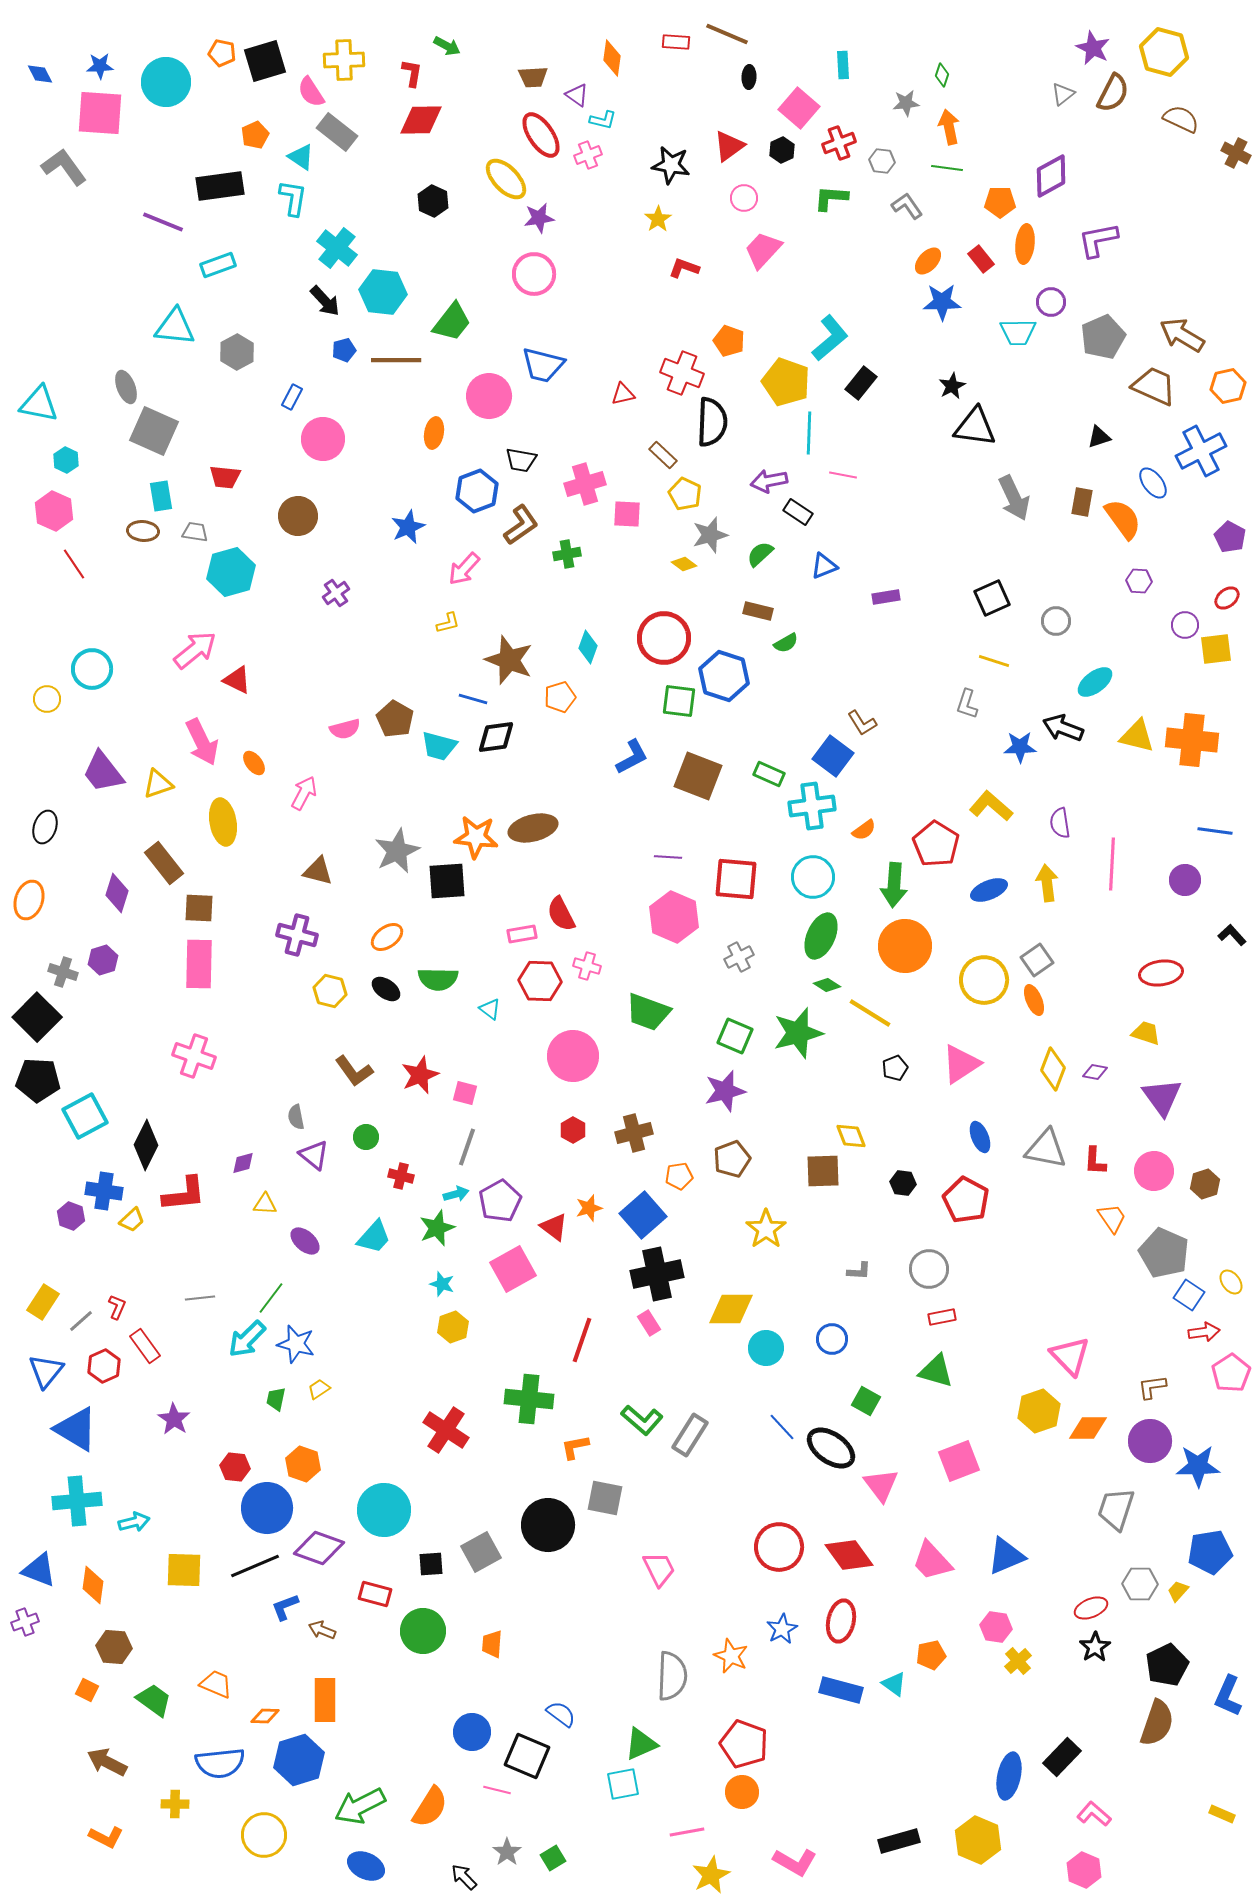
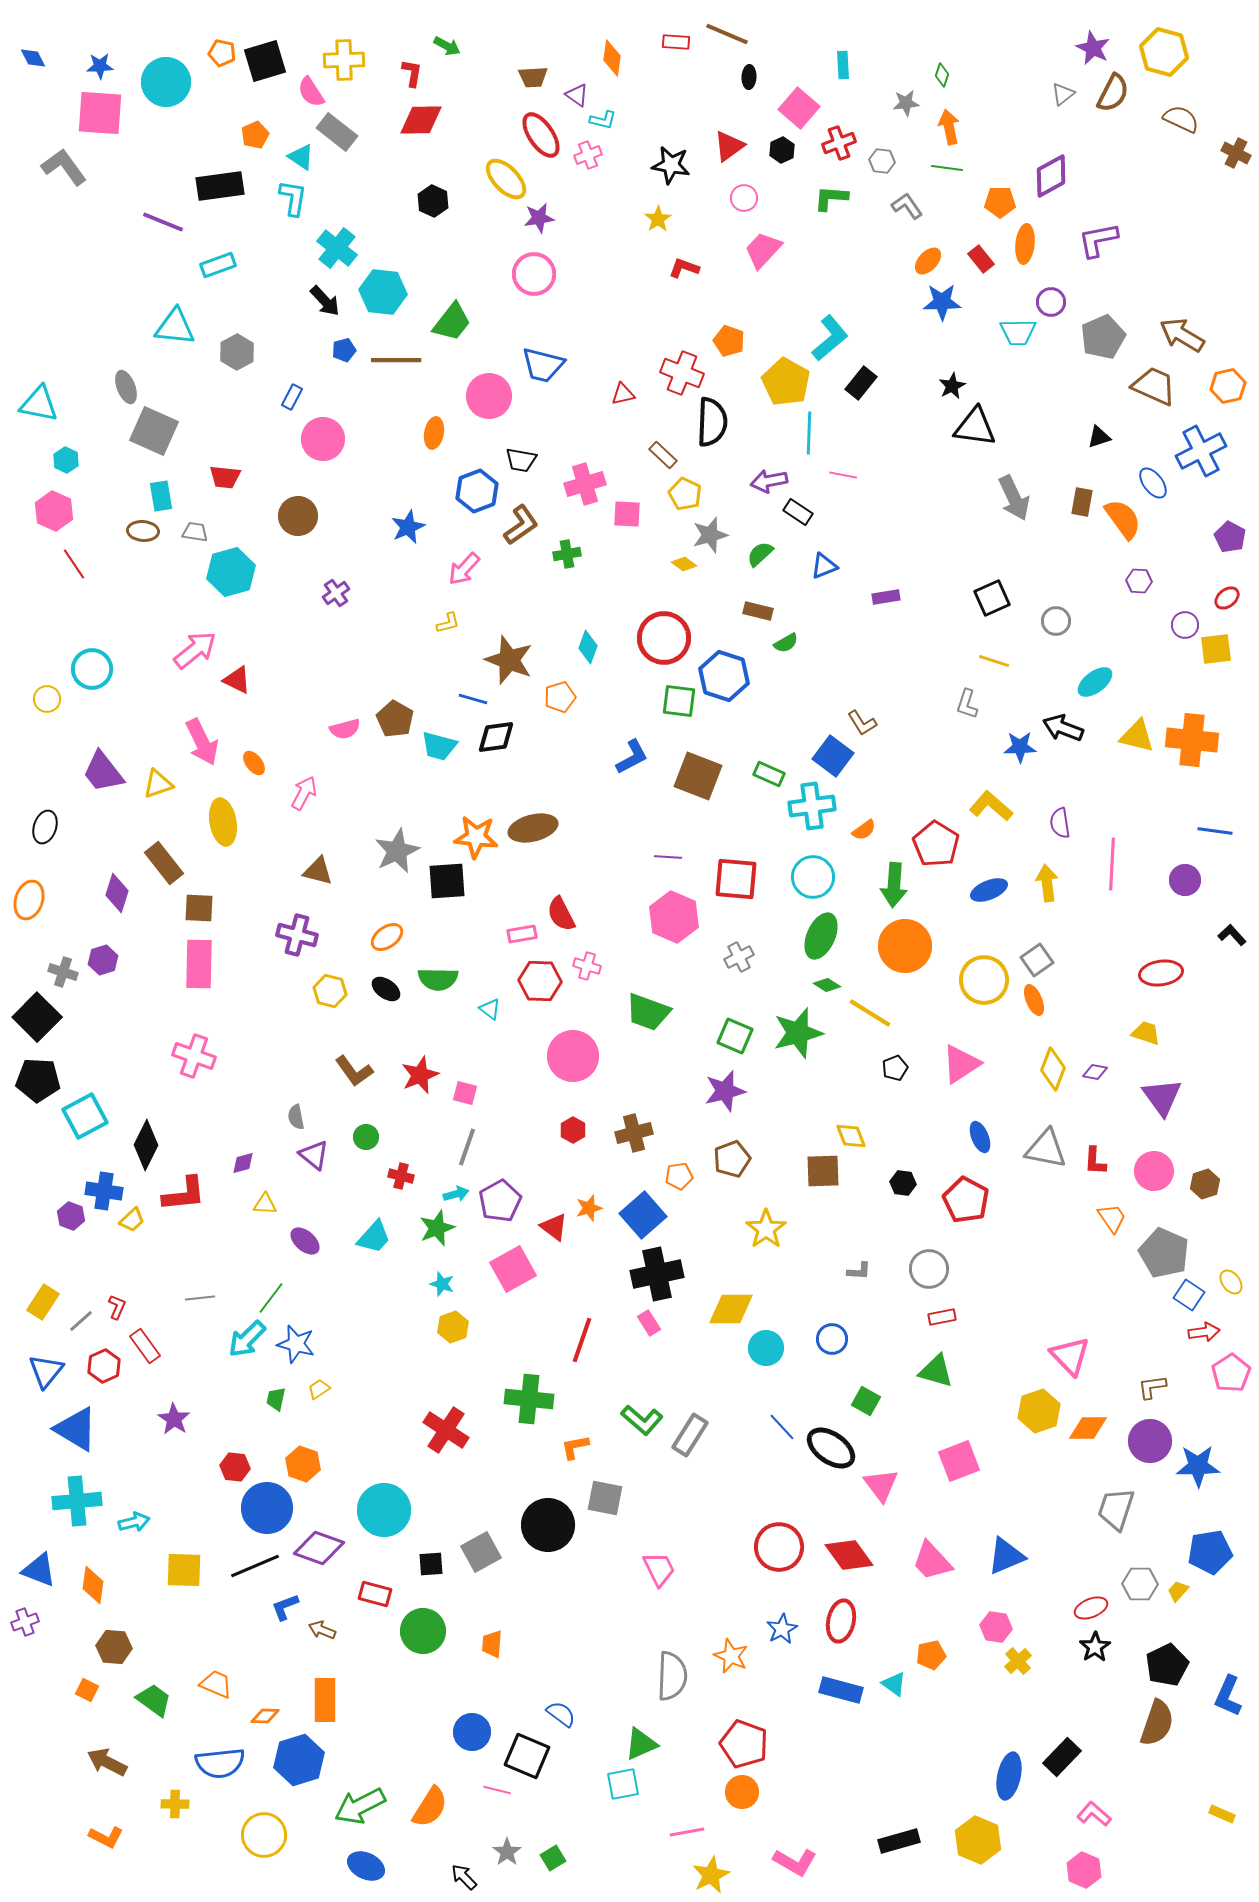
blue diamond at (40, 74): moved 7 px left, 16 px up
yellow pentagon at (786, 382): rotated 9 degrees clockwise
